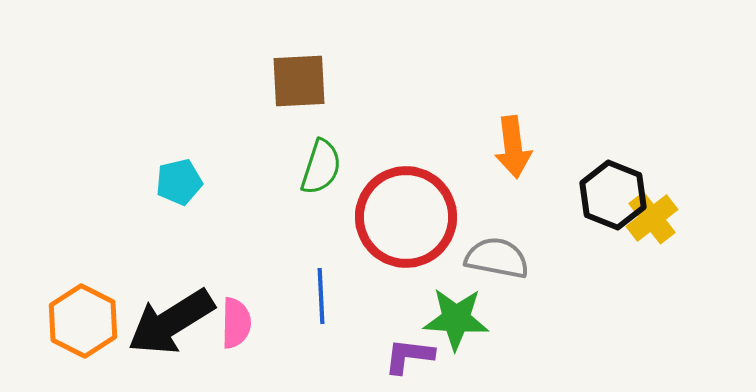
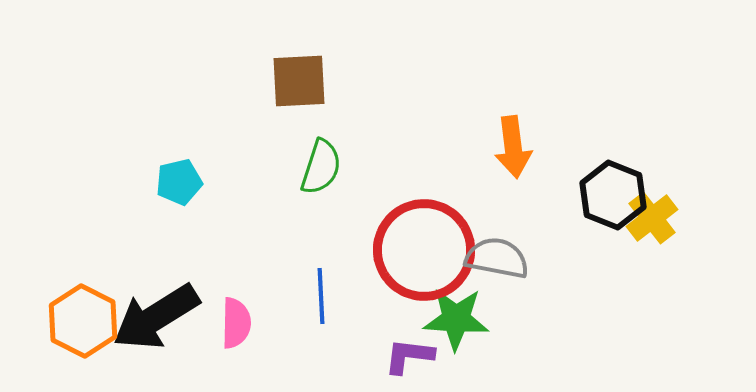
red circle: moved 18 px right, 33 px down
black arrow: moved 15 px left, 5 px up
